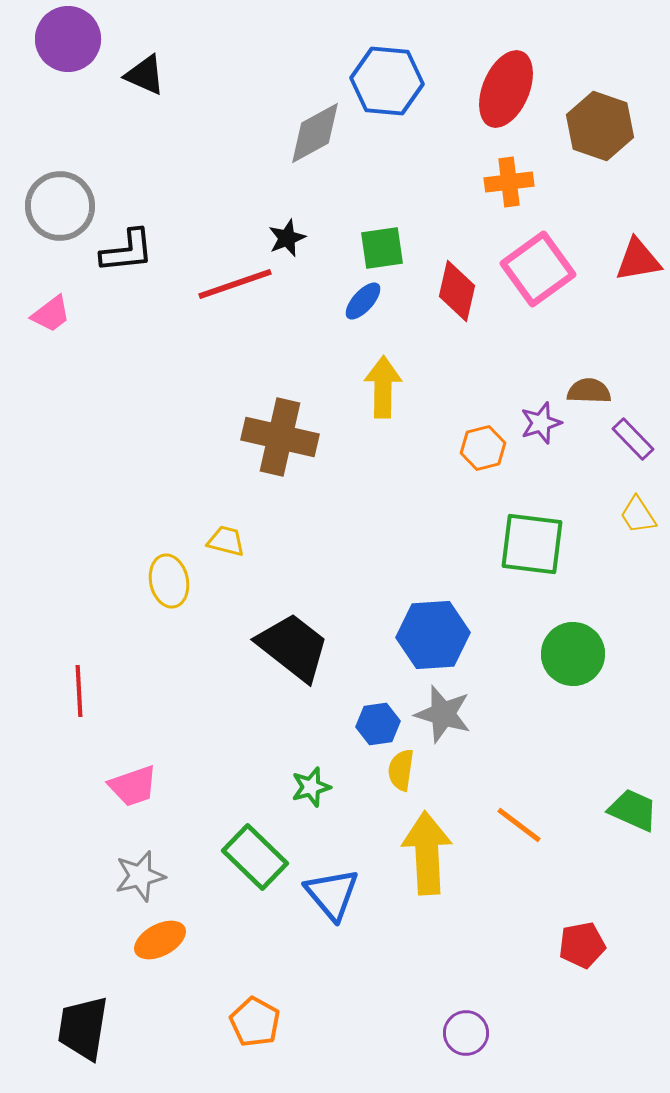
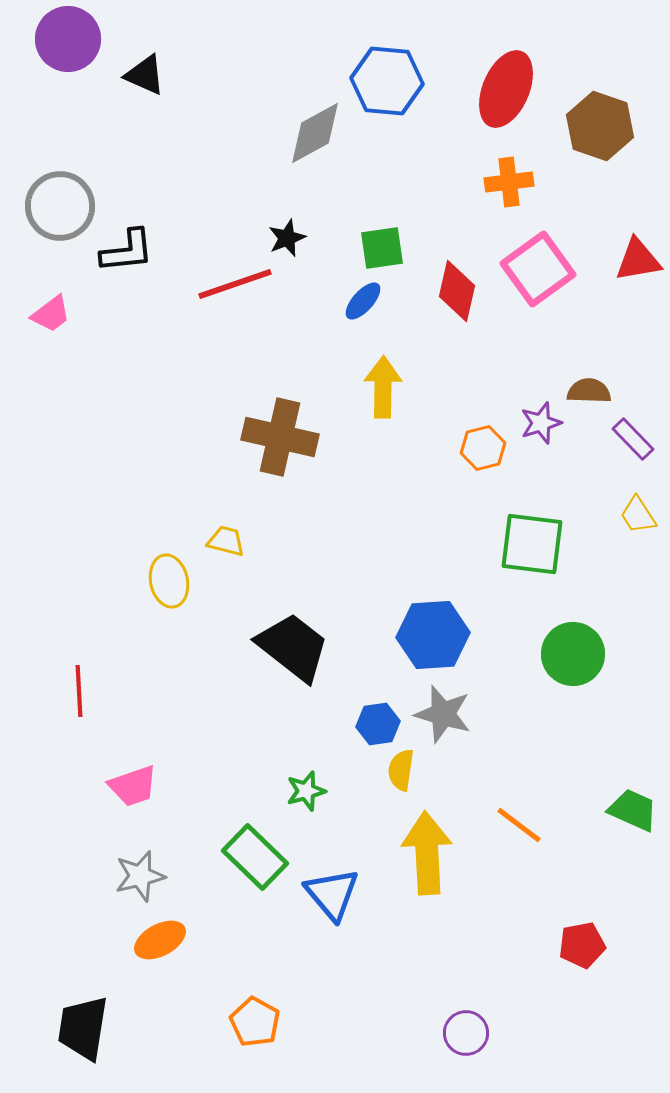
green star at (311, 787): moved 5 px left, 4 px down
